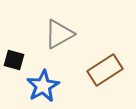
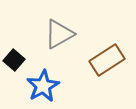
black square: rotated 25 degrees clockwise
brown rectangle: moved 2 px right, 10 px up
